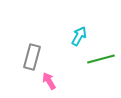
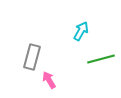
cyan arrow: moved 2 px right, 5 px up
pink arrow: moved 1 px up
